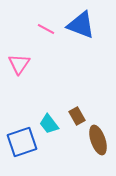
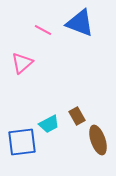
blue triangle: moved 1 px left, 2 px up
pink line: moved 3 px left, 1 px down
pink triangle: moved 3 px right, 1 px up; rotated 15 degrees clockwise
cyan trapezoid: rotated 80 degrees counterclockwise
blue square: rotated 12 degrees clockwise
